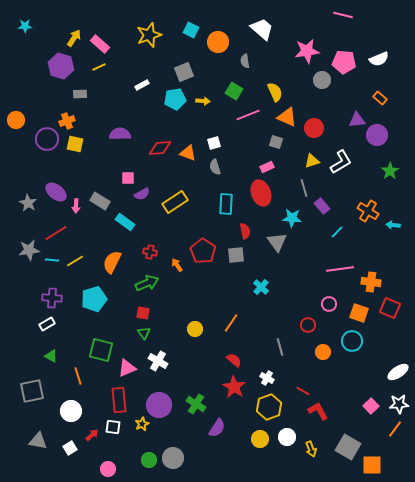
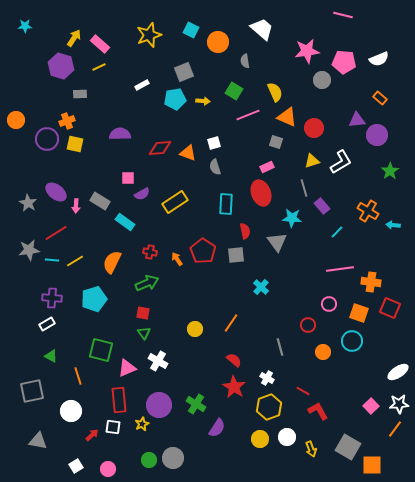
orange arrow at (177, 265): moved 6 px up
white square at (70, 448): moved 6 px right, 18 px down
